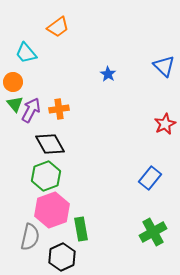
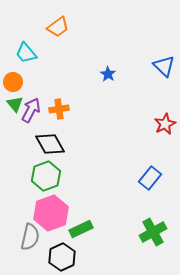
pink hexagon: moved 1 px left, 3 px down
green rectangle: rotated 75 degrees clockwise
